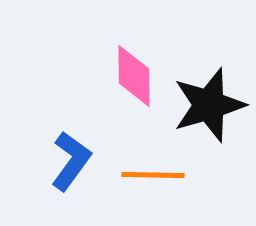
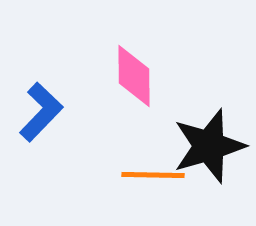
black star: moved 41 px down
blue L-shape: moved 30 px left, 49 px up; rotated 8 degrees clockwise
